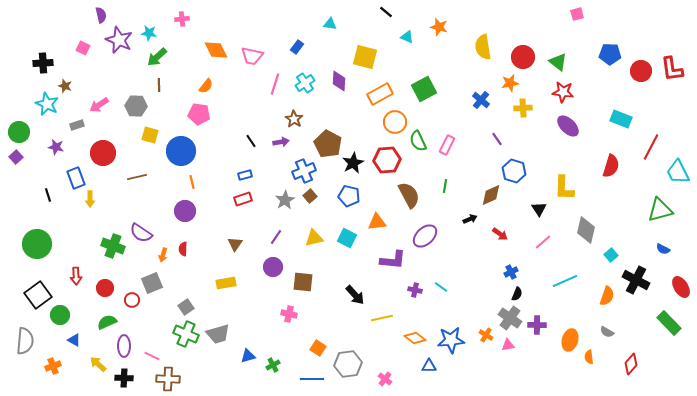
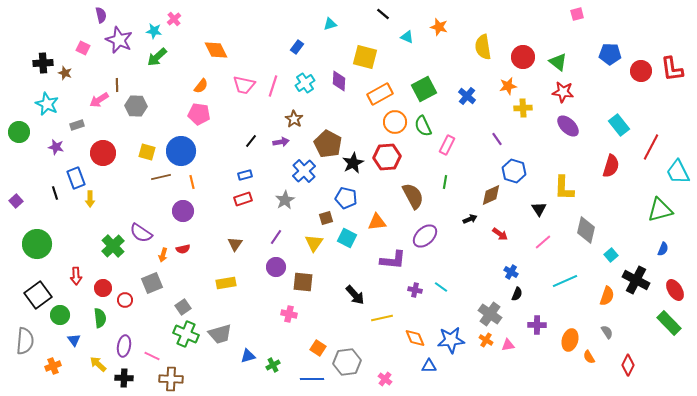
black line at (386, 12): moved 3 px left, 2 px down
pink cross at (182, 19): moved 8 px left; rotated 32 degrees counterclockwise
cyan triangle at (330, 24): rotated 24 degrees counterclockwise
cyan star at (149, 33): moved 5 px right, 2 px up
pink trapezoid at (252, 56): moved 8 px left, 29 px down
orange star at (510, 83): moved 2 px left, 3 px down
pink line at (275, 84): moved 2 px left, 2 px down
brown line at (159, 85): moved 42 px left
brown star at (65, 86): moved 13 px up
orange semicircle at (206, 86): moved 5 px left
blue cross at (481, 100): moved 14 px left, 4 px up
pink arrow at (99, 105): moved 5 px up
cyan rectangle at (621, 119): moved 2 px left, 6 px down; rotated 30 degrees clockwise
yellow square at (150, 135): moved 3 px left, 17 px down
black line at (251, 141): rotated 72 degrees clockwise
green semicircle at (418, 141): moved 5 px right, 15 px up
purple square at (16, 157): moved 44 px down
red hexagon at (387, 160): moved 3 px up
blue cross at (304, 171): rotated 20 degrees counterclockwise
brown line at (137, 177): moved 24 px right
green line at (445, 186): moved 4 px up
black line at (48, 195): moved 7 px right, 2 px up
brown semicircle at (409, 195): moved 4 px right, 1 px down
brown square at (310, 196): moved 16 px right, 22 px down; rotated 24 degrees clockwise
blue pentagon at (349, 196): moved 3 px left, 2 px down
purple circle at (185, 211): moved 2 px left
yellow triangle at (314, 238): moved 5 px down; rotated 42 degrees counterclockwise
green cross at (113, 246): rotated 25 degrees clockwise
red semicircle at (183, 249): rotated 104 degrees counterclockwise
blue semicircle at (663, 249): rotated 96 degrees counterclockwise
purple circle at (273, 267): moved 3 px right
blue cross at (511, 272): rotated 32 degrees counterclockwise
red ellipse at (681, 287): moved 6 px left, 3 px down
red circle at (105, 288): moved 2 px left
red circle at (132, 300): moved 7 px left
gray square at (186, 307): moved 3 px left
gray cross at (510, 318): moved 20 px left, 4 px up
green semicircle at (107, 322): moved 7 px left, 4 px up; rotated 108 degrees clockwise
gray semicircle at (607, 332): rotated 152 degrees counterclockwise
gray trapezoid at (218, 334): moved 2 px right
orange cross at (486, 335): moved 5 px down
orange diamond at (415, 338): rotated 30 degrees clockwise
blue triangle at (74, 340): rotated 24 degrees clockwise
purple ellipse at (124, 346): rotated 10 degrees clockwise
orange semicircle at (589, 357): rotated 24 degrees counterclockwise
gray hexagon at (348, 364): moved 1 px left, 2 px up
red diamond at (631, 364): moved 3 px left, 1 px down; rotated 15 degrees counterclockwise
brown cross at (168, 379): moved 3 px right
